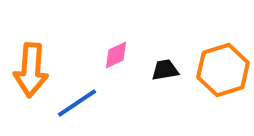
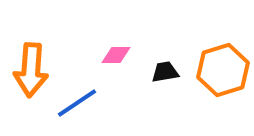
pink diamond: rotated 24 degrees clockwise
black trapezoid: moved 2 px down
